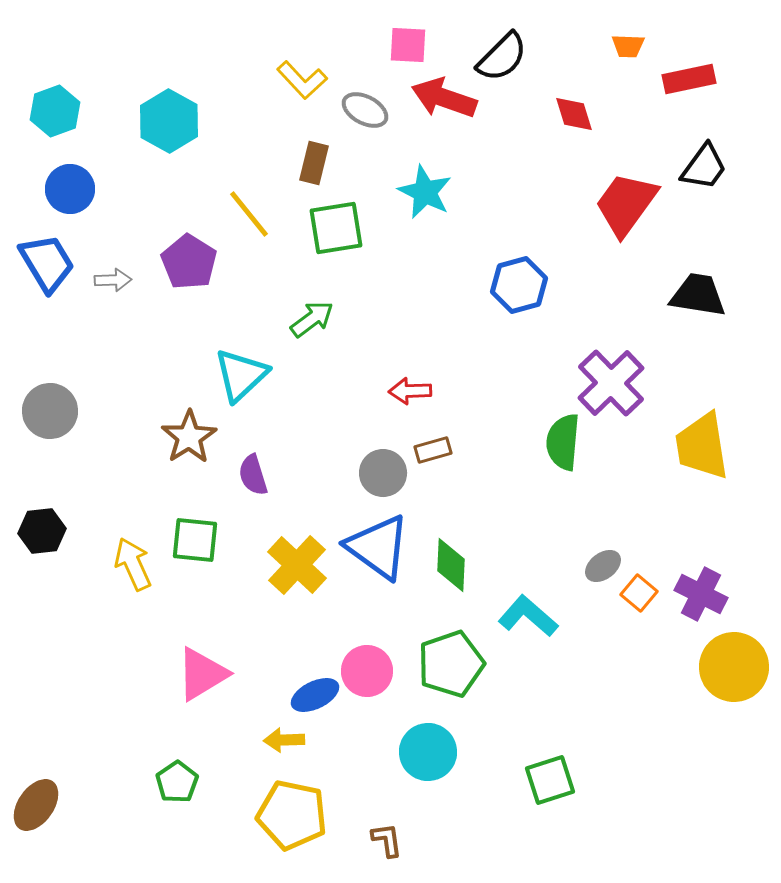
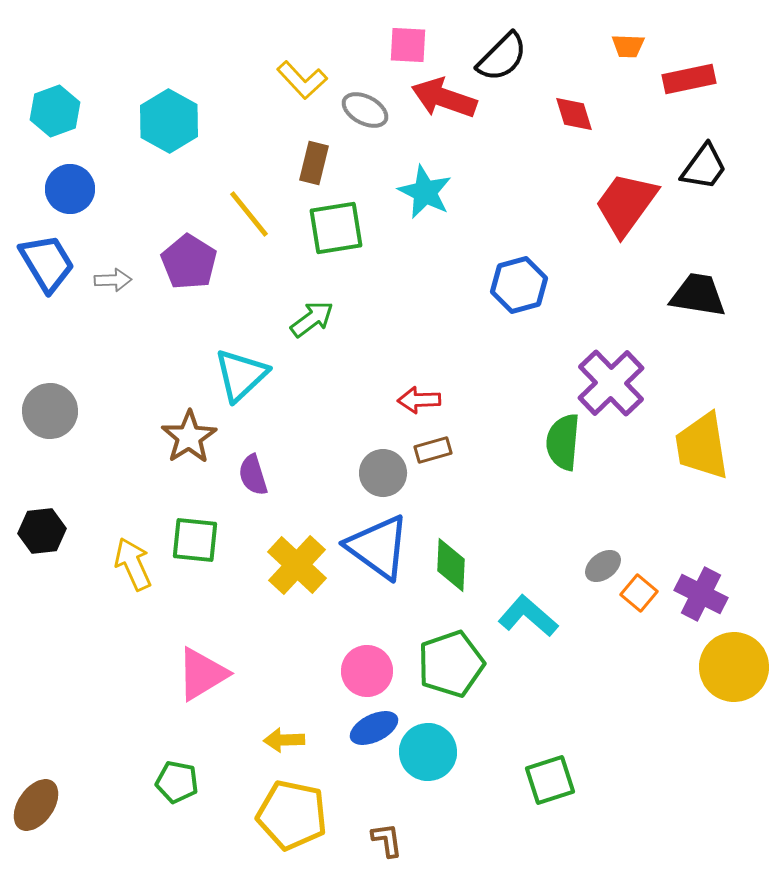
red arrow at (410, 391): moved 9 px right, 9 px down
blue ellipse at (315, 695): moved 59 px right, 33 px down
green pentagon at (177, 782): rotated 27 degrees counterclockwise
